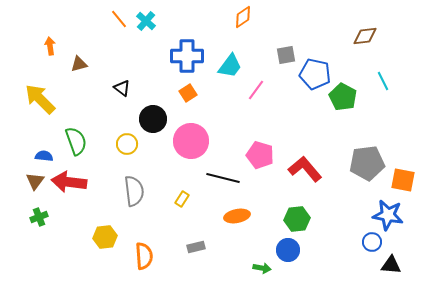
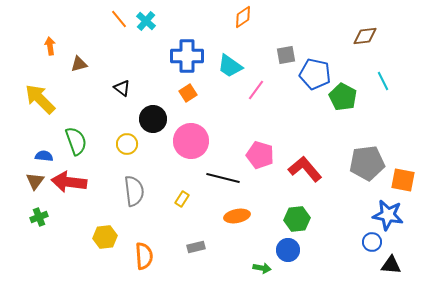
cyan trapezoid at (230, 66): rotated 88 degrees clockwise
